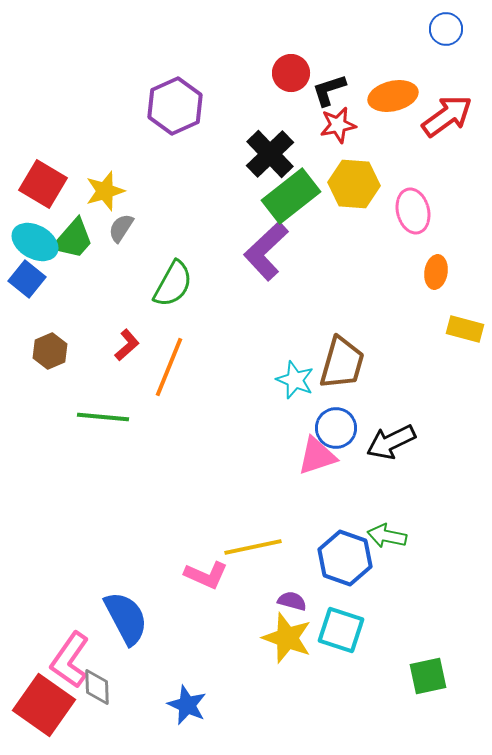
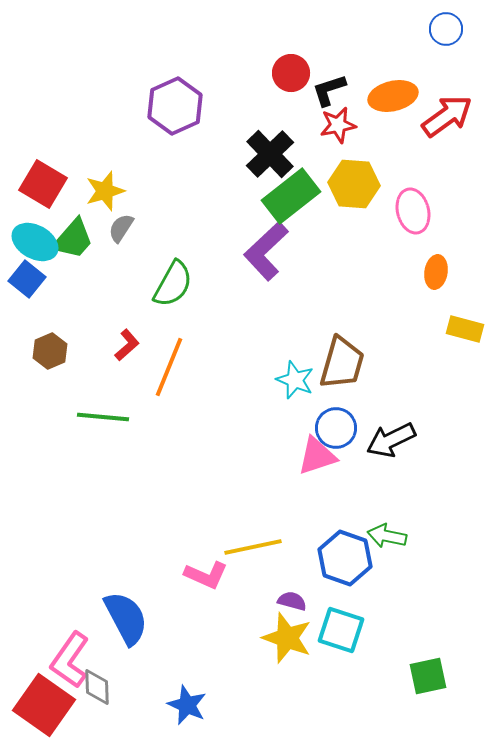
black arrow at (391, 442): moved 2 px up
